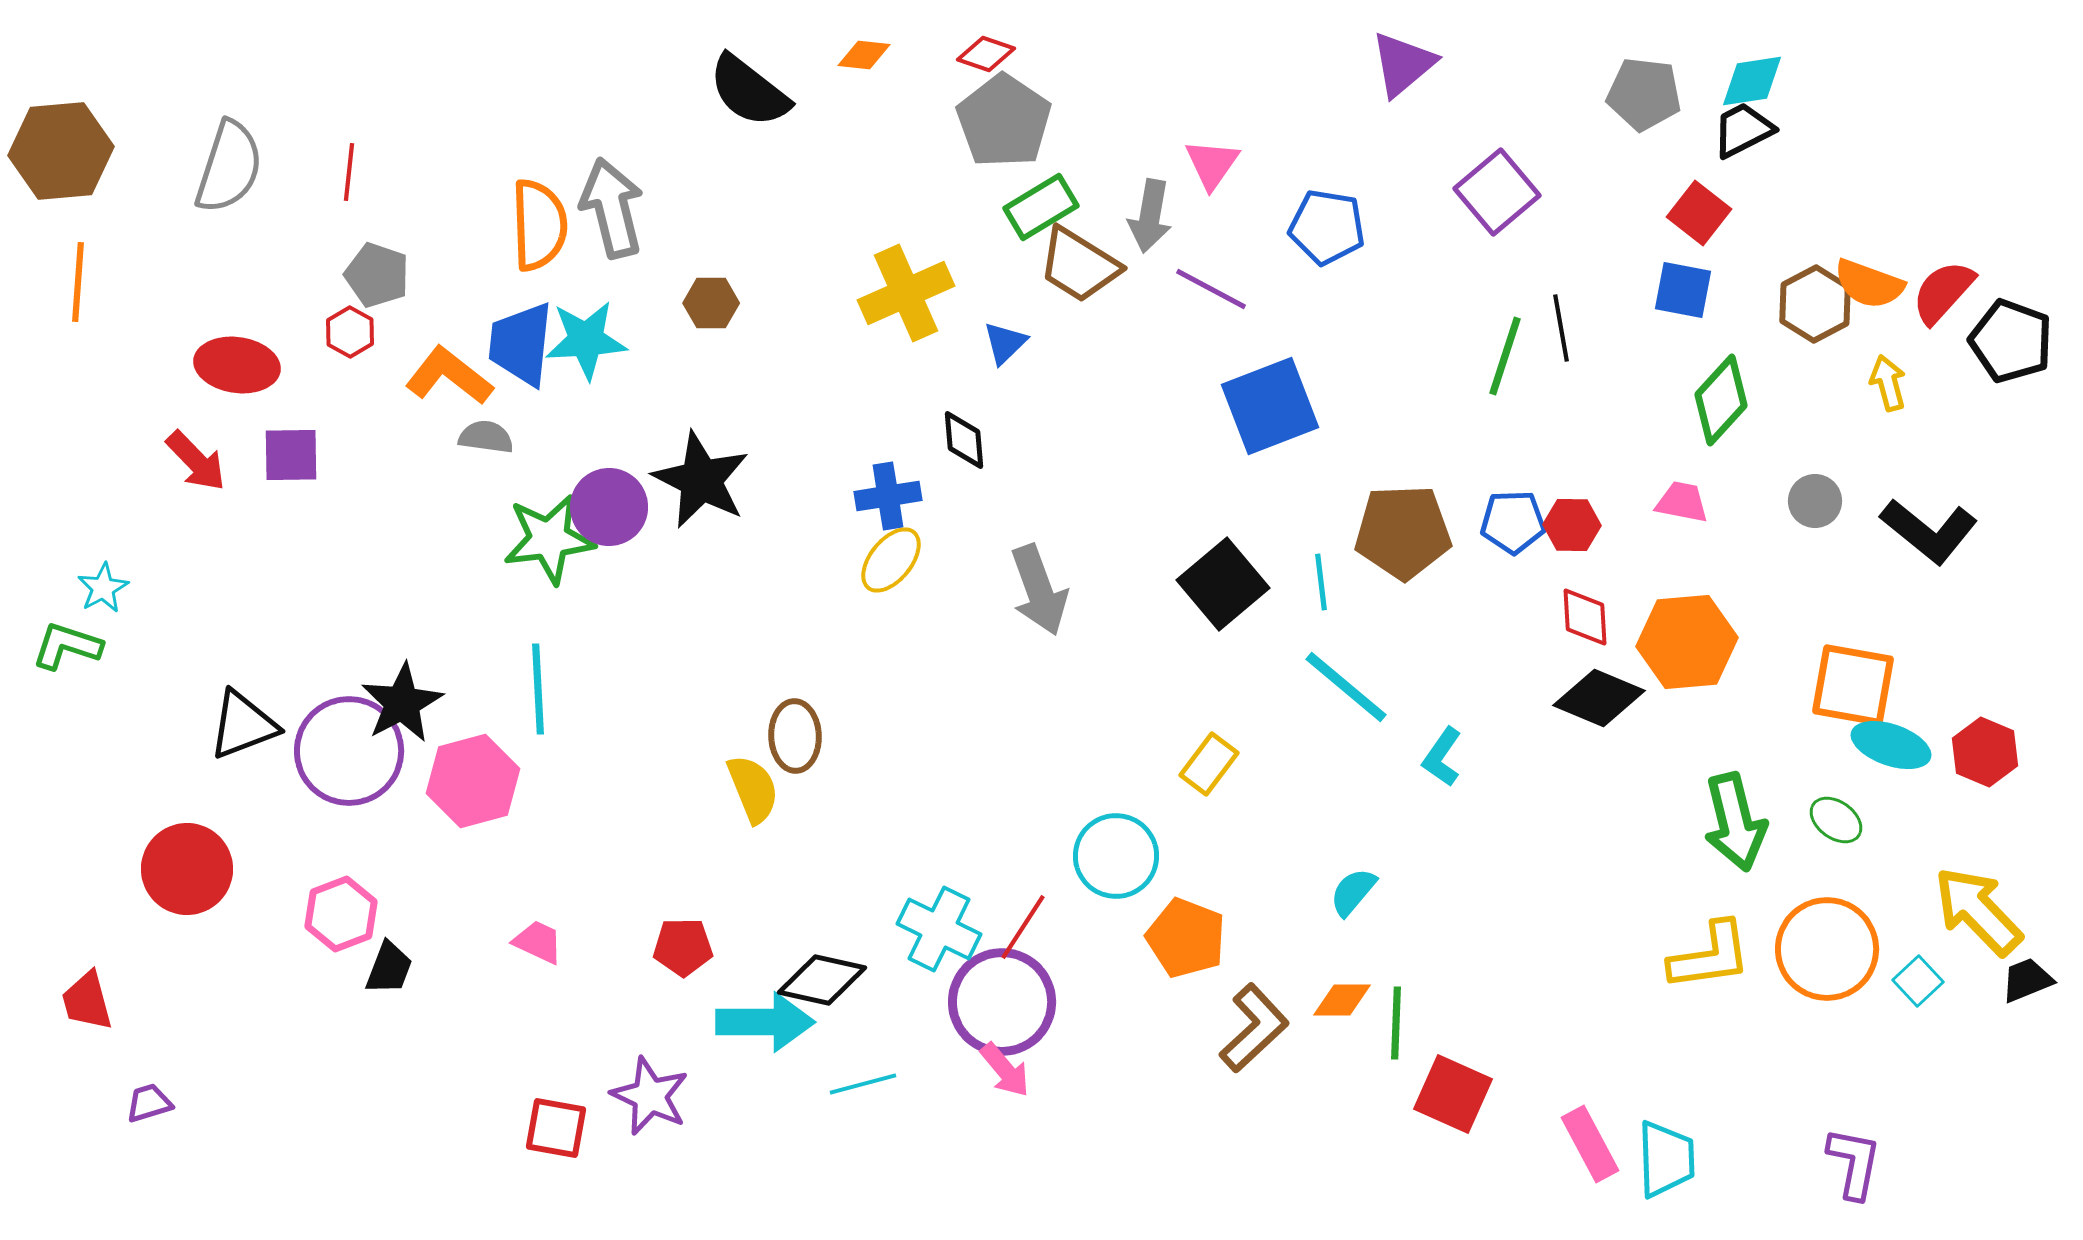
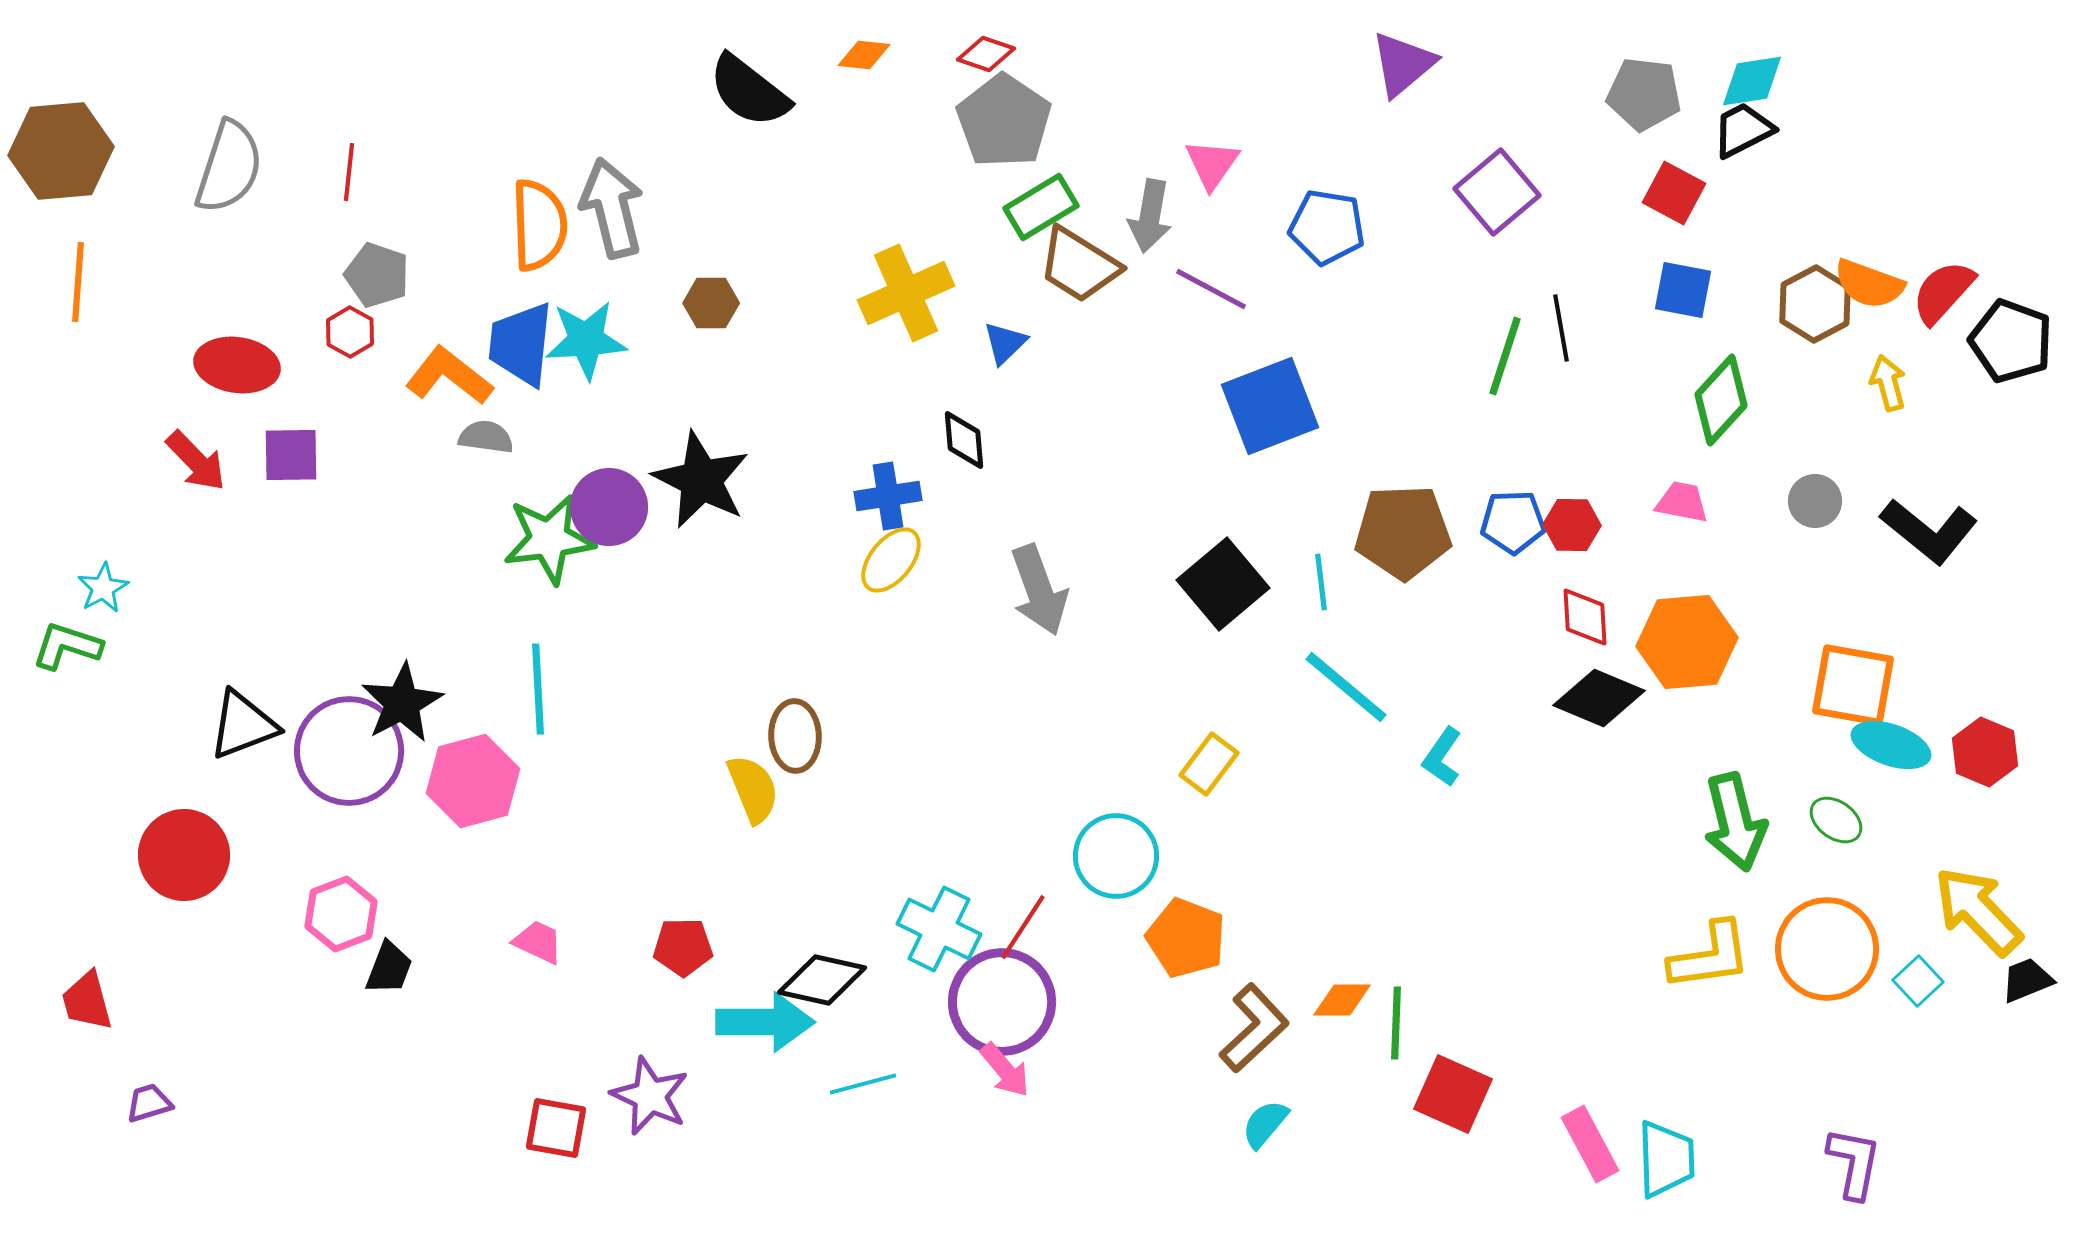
red square at (1699, 213): moved 25 px left, 20 px up; rotated 10 degrees counterclockwise
red circle at (187, 869): moved 3 px left, 14 px up
cyan semicircle at (1353, 892): moved 88 px left, 232 px down
